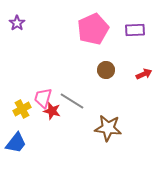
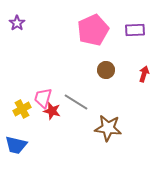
pink pentagon: moved 1 px down
red arrow: rotated 49 degrees counterclockwise
gray line: moved 4 px right, 1 px down
blue trapezoid: moved 2 px down; rotated 65 degrees clockwise
